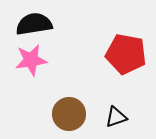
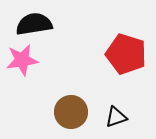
red pentagon: rotated 6 degrees clockwise
pink star: moved 9 px left
brown circle: moved 2 px right, 2 px up
